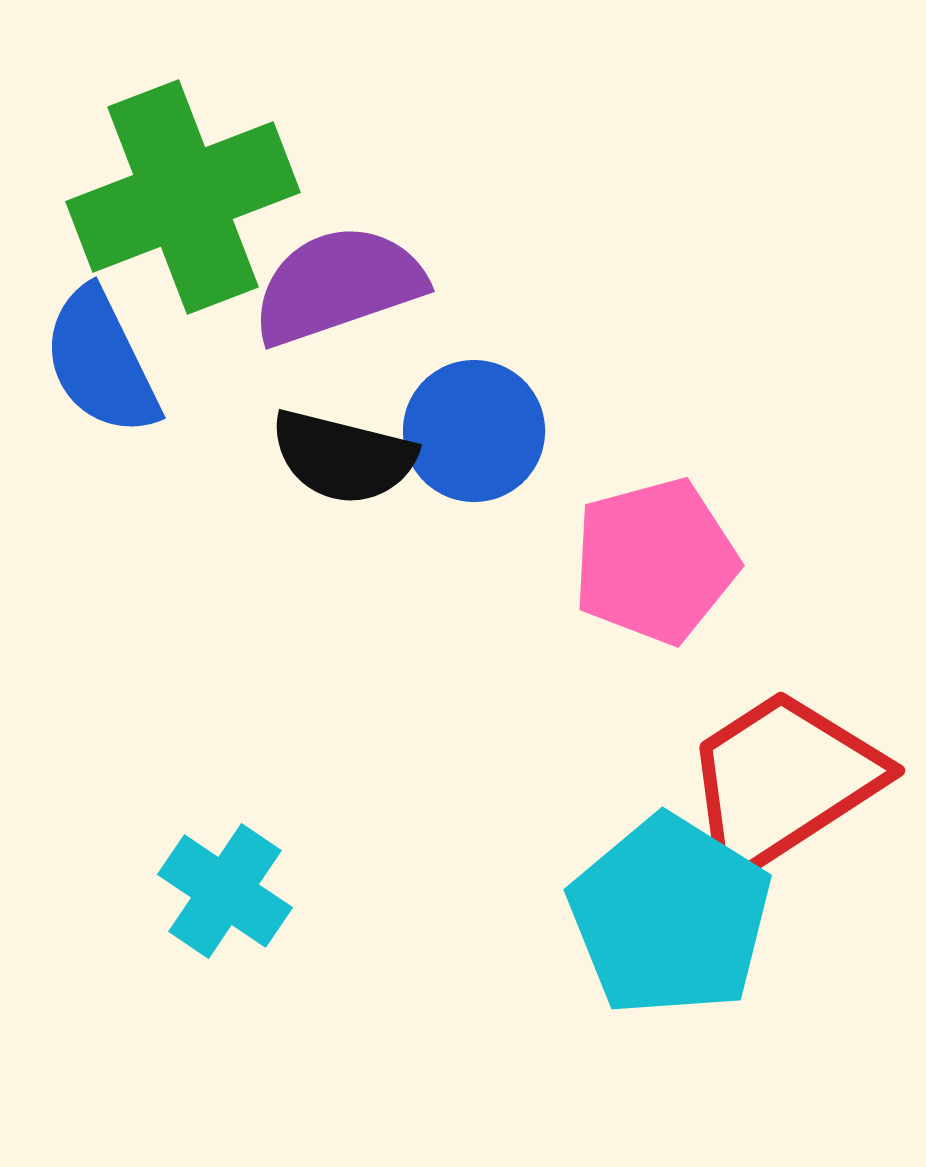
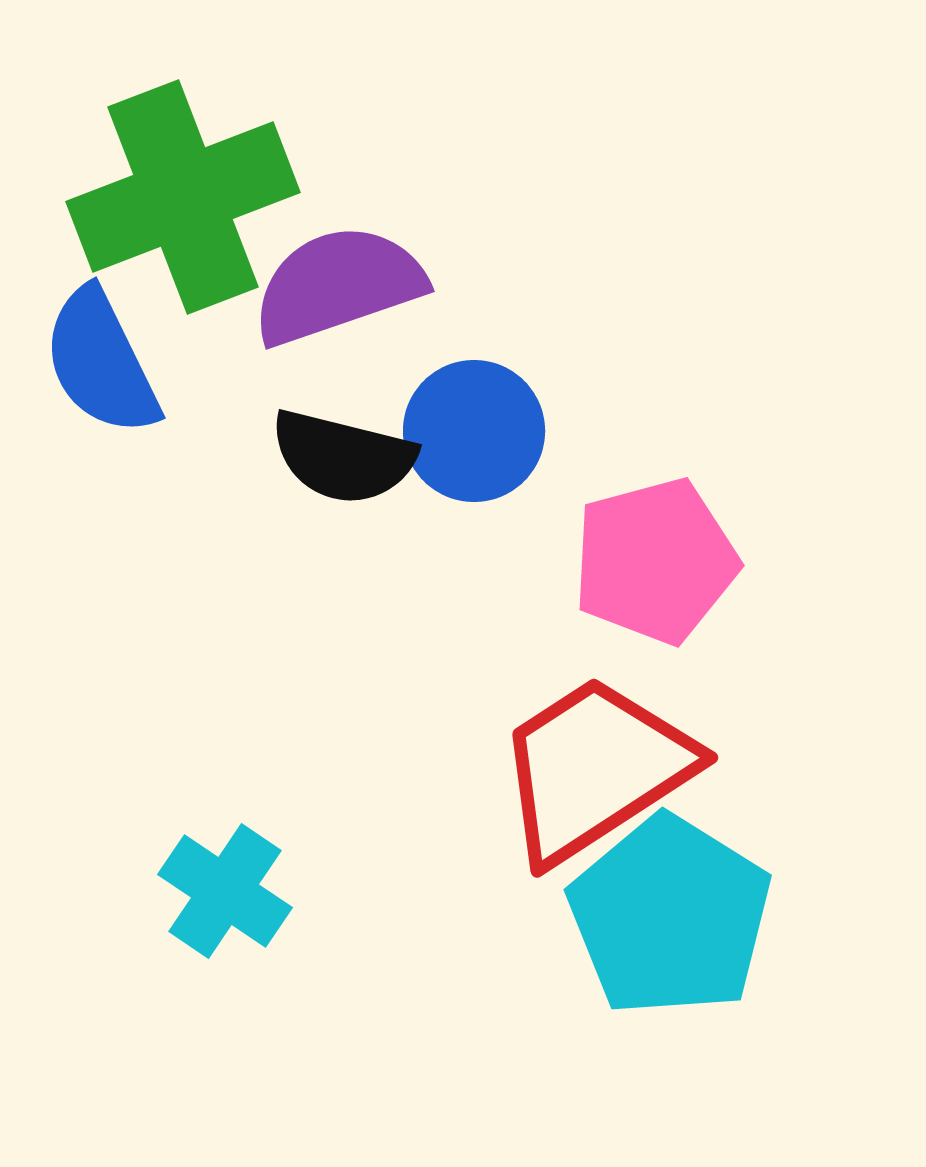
red trapezoid: moved 187 px left, 13 px up
